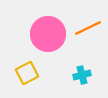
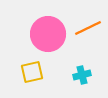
yellow square: moved 5 px right, 1 px up; rotated 15 degrees clockwise
